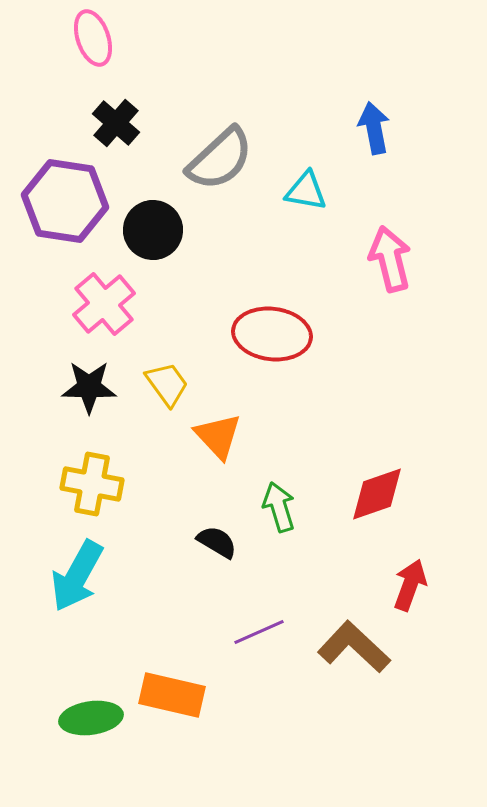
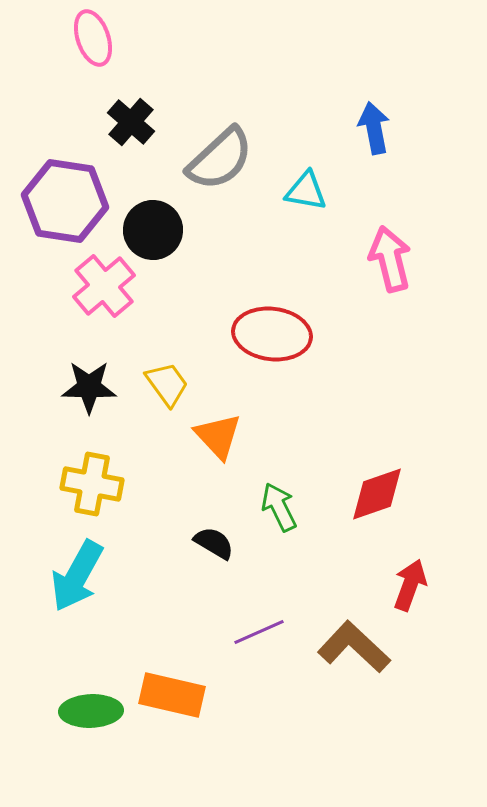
black cross: moved 15 px right, 1 px up
pink cross: moved 18 px up
green arrow: rotated 9 degrees counterclockwise
black semicircle: moved 3 px left, 1 px down
green ellipse: moved 7 px up; rotated 6 degrees clockwise
